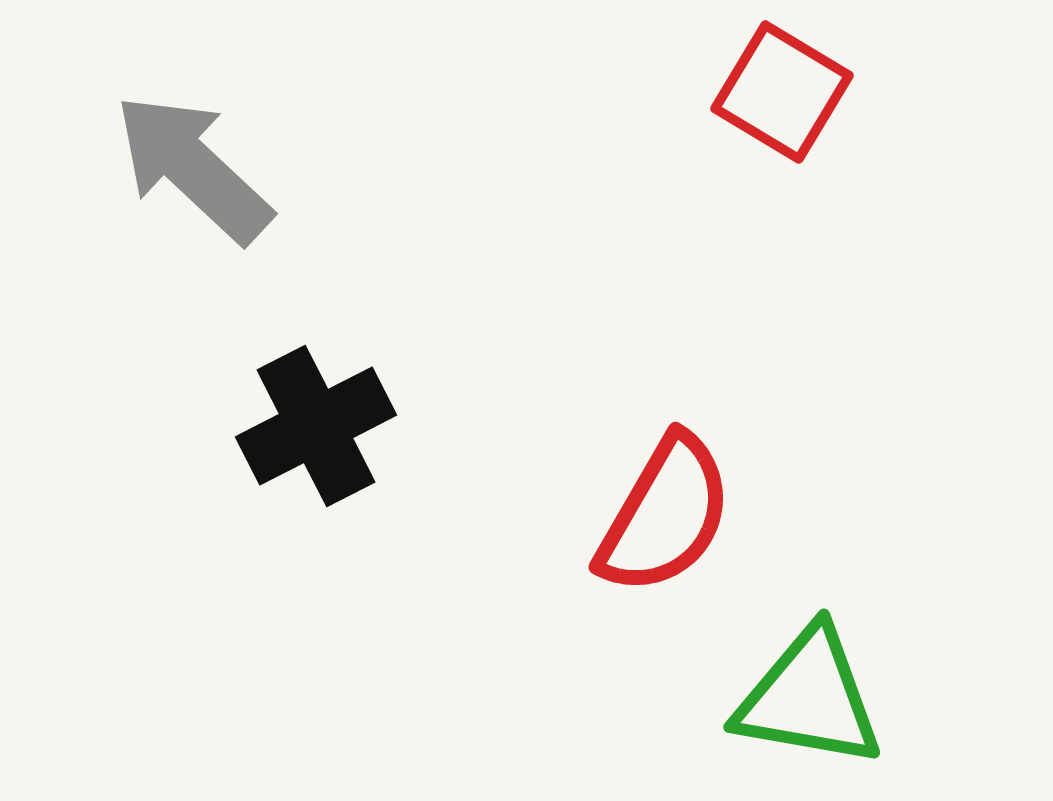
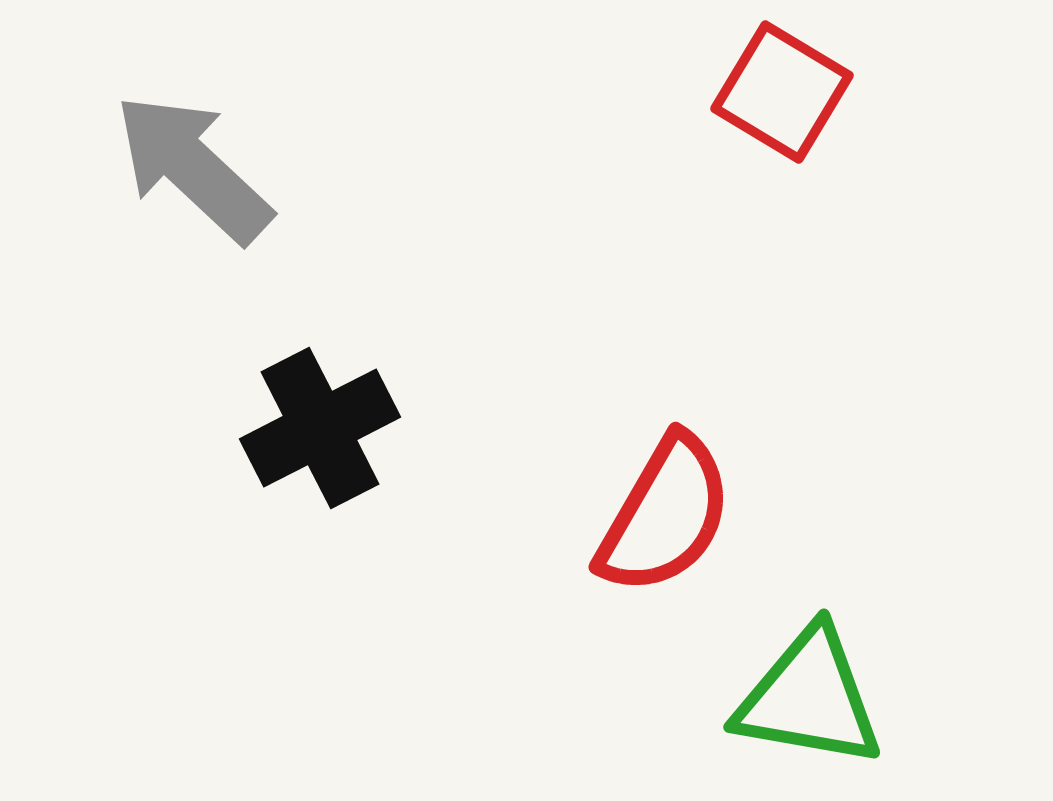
black cross: moved 4 px right, 2 px down
